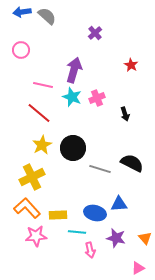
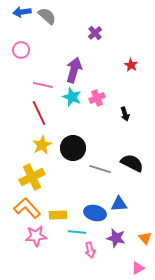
red line: rotated 25 degrees clockwise
